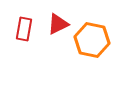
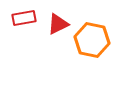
red rectangle: moved 11 px up; rotated 70 degrees clockwise
